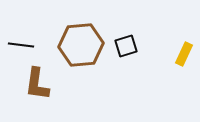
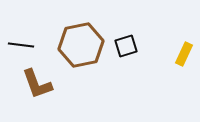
brown hexagon: rotated 6 degrees counterclockwise
brown L-shape: rotated 28 degrees counterclockwise
